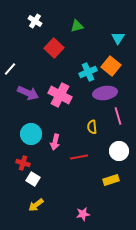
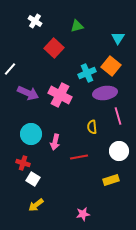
cyan cross: moved 1 px left, 1 px down
